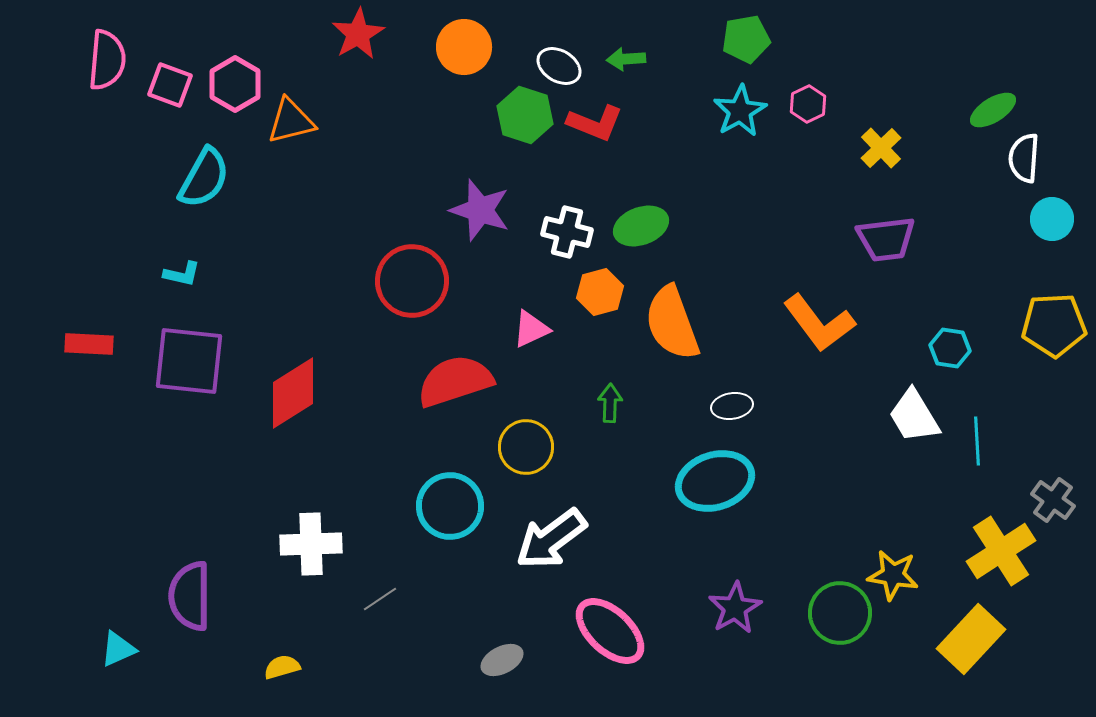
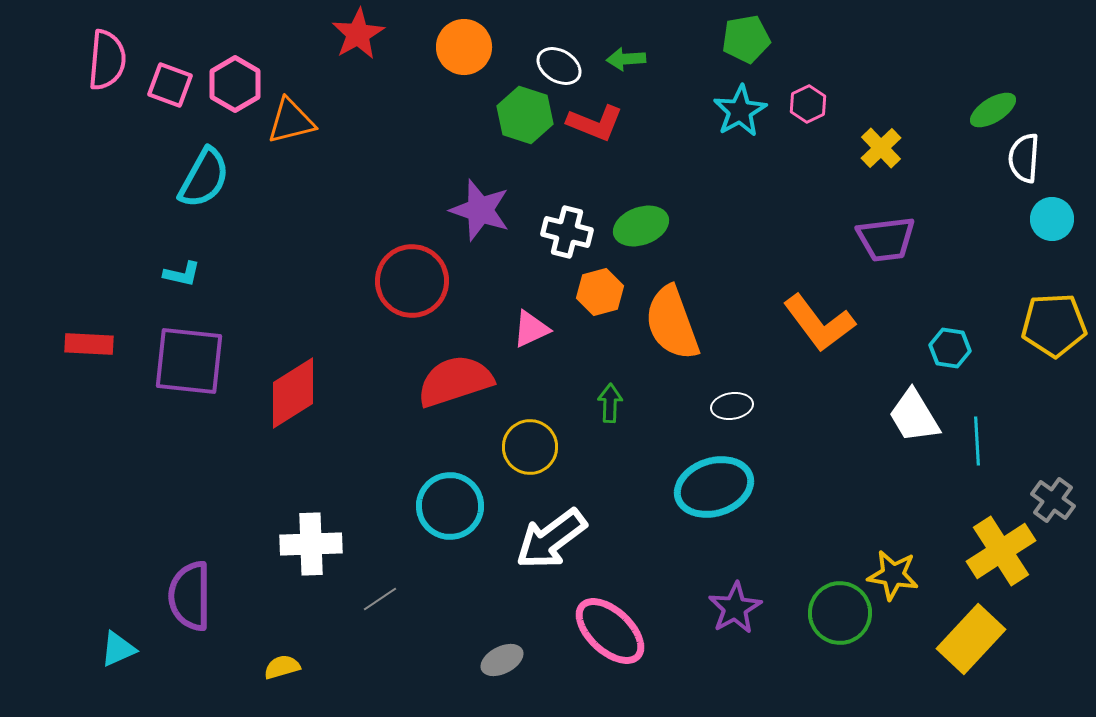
yellow circle at (526, 447): moved 4 px right
cyan ellipse at (715, 481): moved 1 px left, 6 px down
